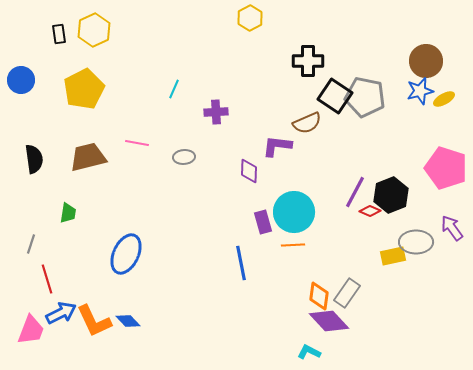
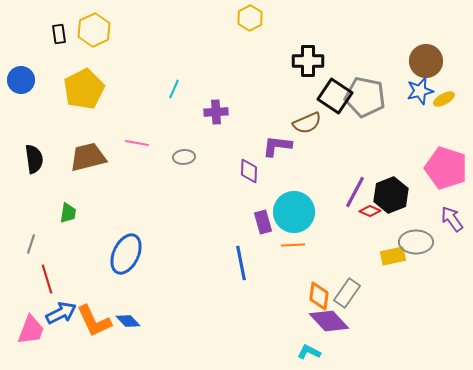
purple arrow at (452, 228): moved 9 px up
